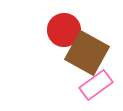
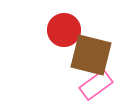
brown square: moved 4 px right, 2 px down; rotated 15 degrees counterclockwise
